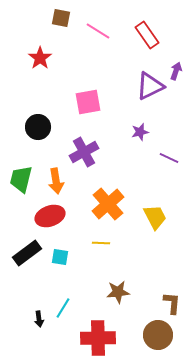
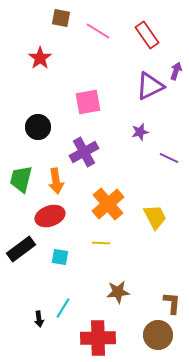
black rectangle: moved 6 px left, 4 px up
